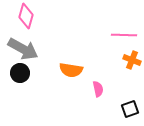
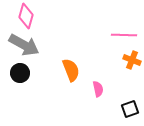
gray arrow: moved 1 px right, 4 px up
orange semicircle: rotated 120 degrees counterclockwise
